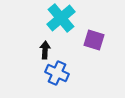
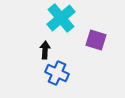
purple square: moved 2 px right
